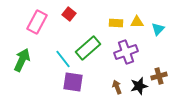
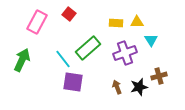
cyan triangle: moved 7 px left, 11 px down; rotated 16 degrees counterclockwise
purple cross: moved 1 px left, 1 px down
black star: moved 1 px down
